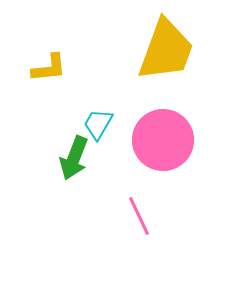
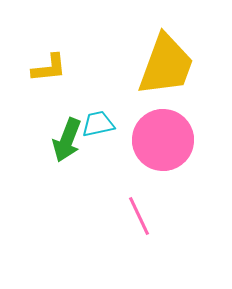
yellow trapezoid: moved 15 px down
cyan trapezoid: rotated 48 degrees clockwise
green arrow: moved 7 px left, 18 px up
